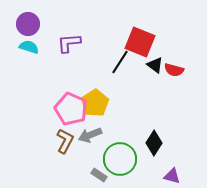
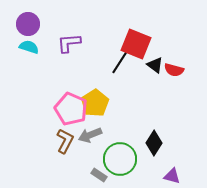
red square: moved 4 px left, 2 px down
